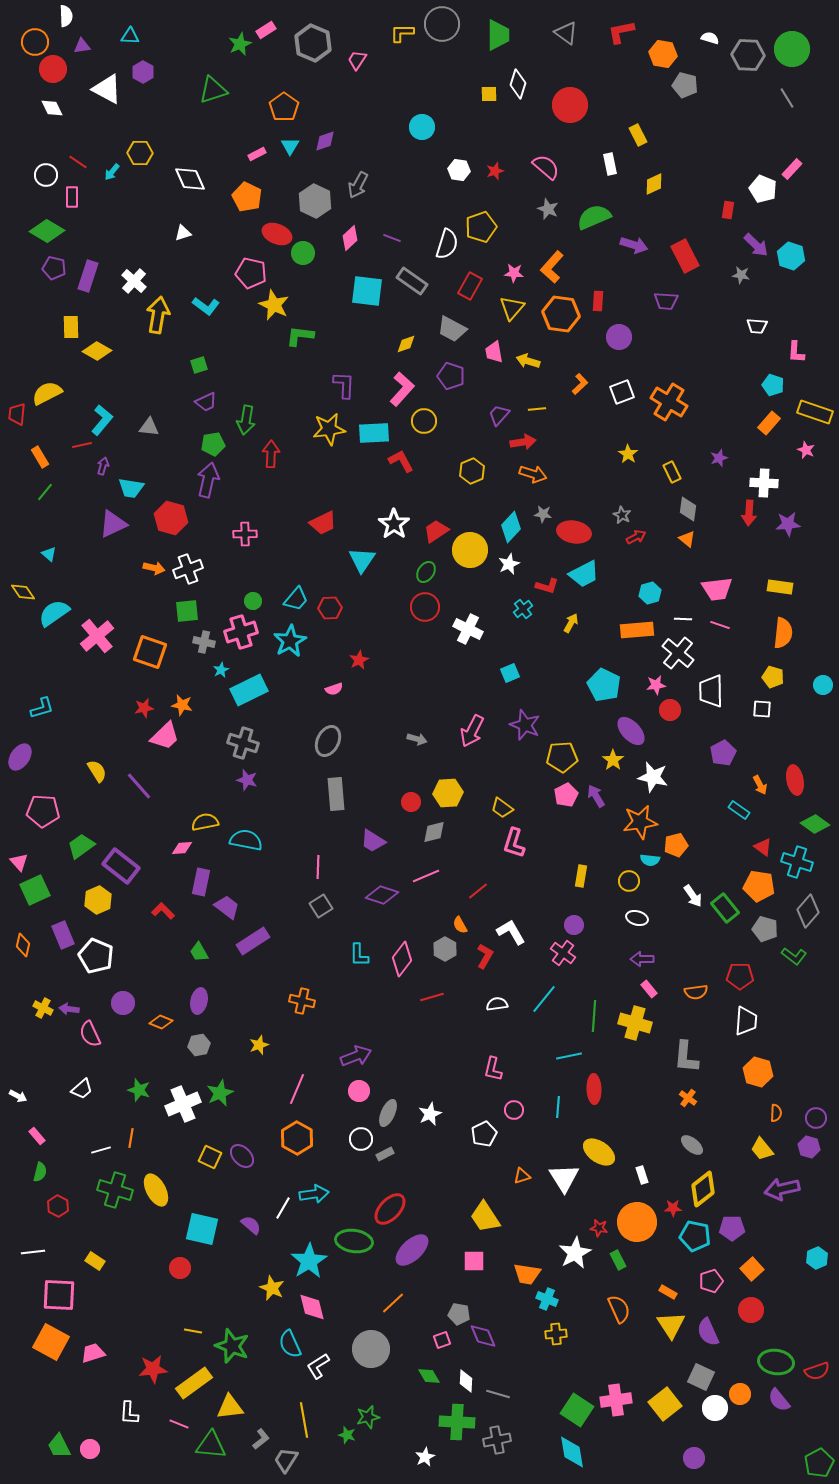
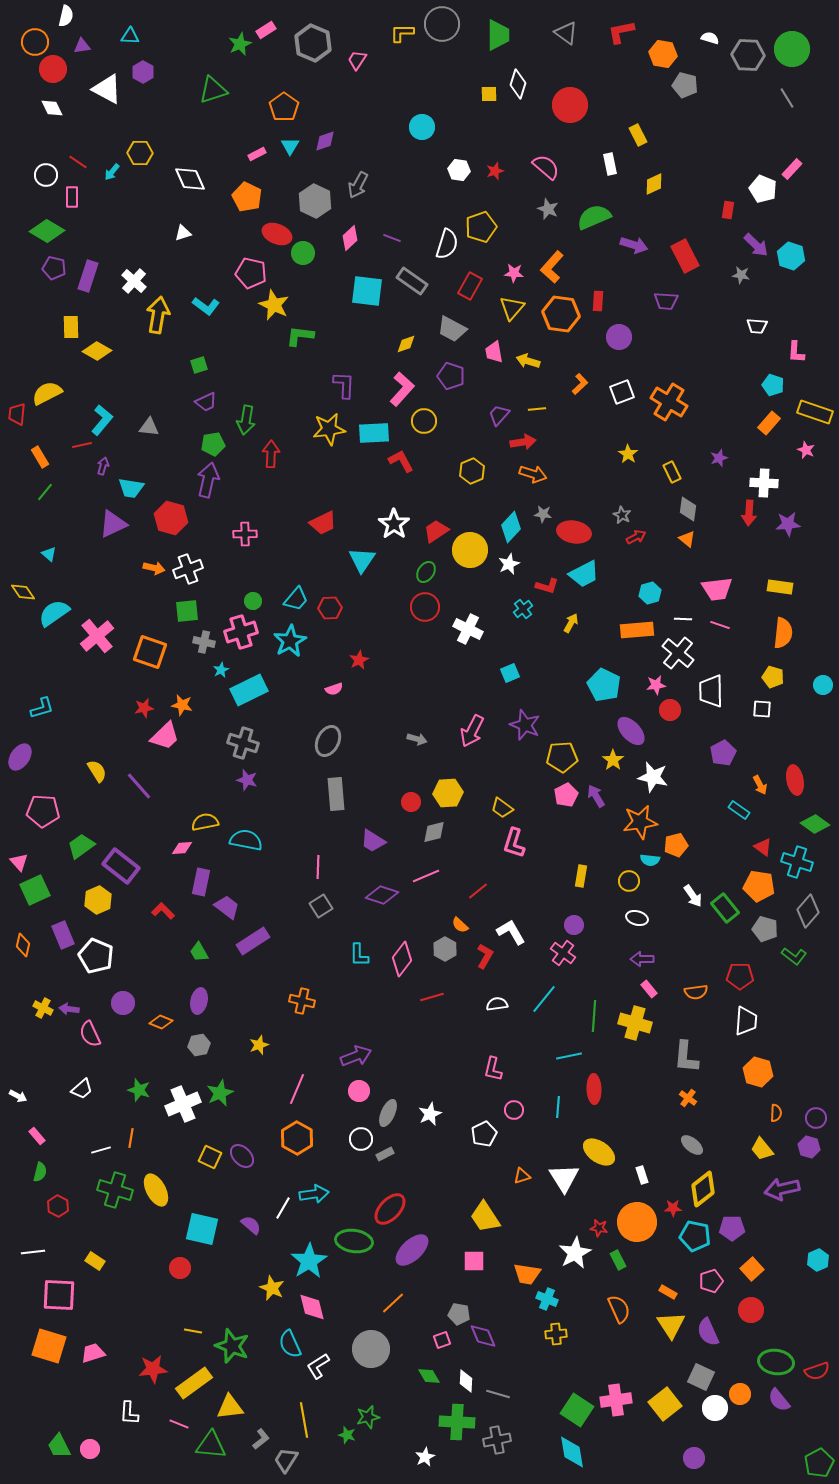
white semicircle at (66, 16): rotated 15 degrees clockwise
orange semicircle at (460, 925): rotated 18 degrees counterclockwise
cyan hexagon at (817, 1258): moved 1 px right, 2 px down
orange square at (51, 1342): moved 2 px left, 4 px down; rotated 12 degrees counterclockwise
